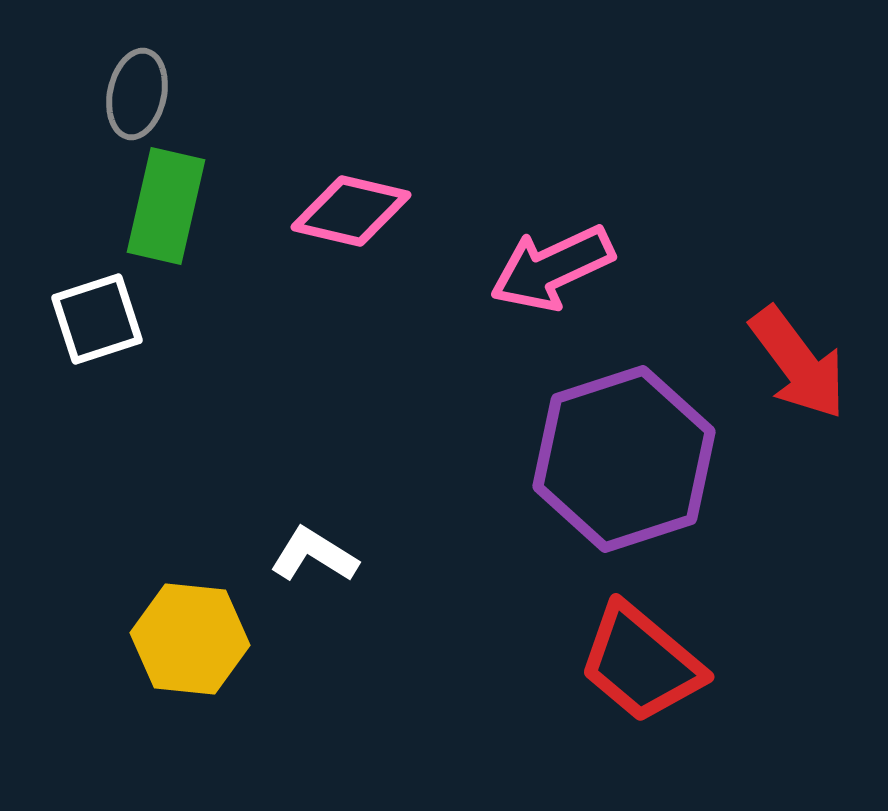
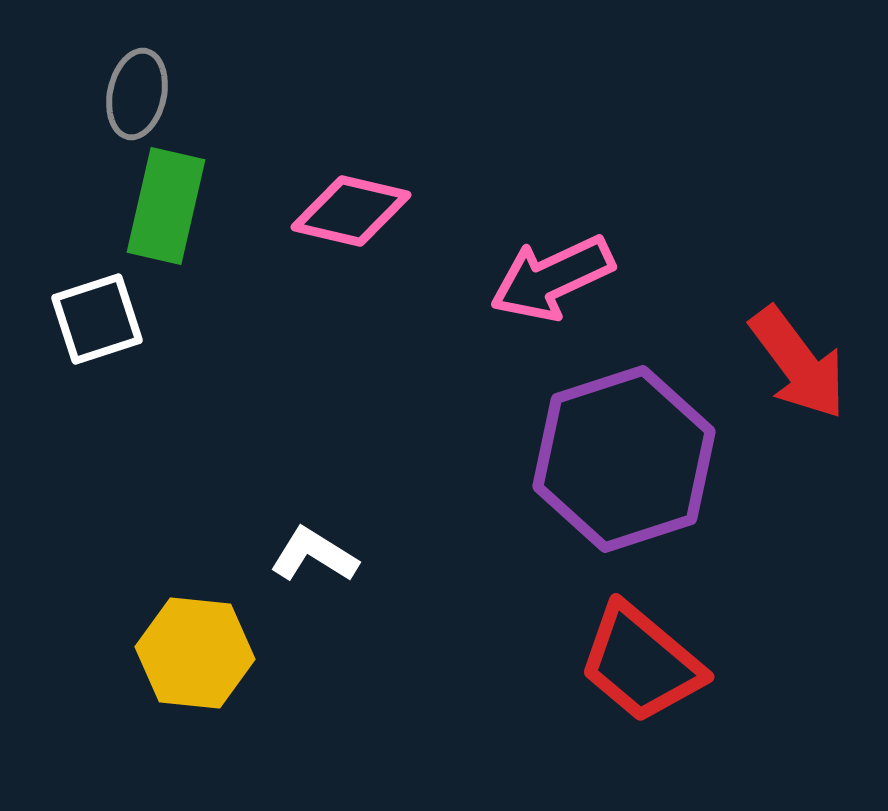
pink arrow: moved 10 px down
yellow hexagon: moved 5 px right, 14 px down
